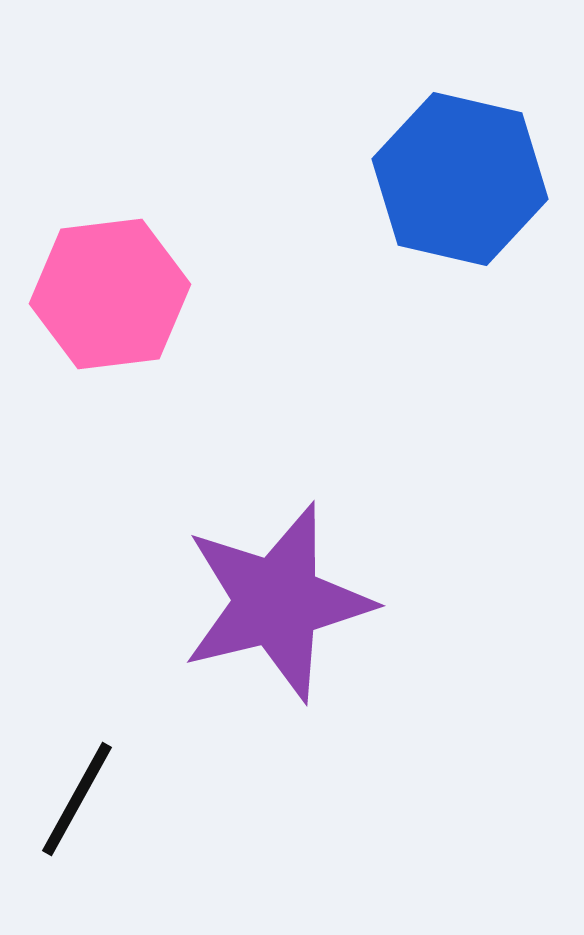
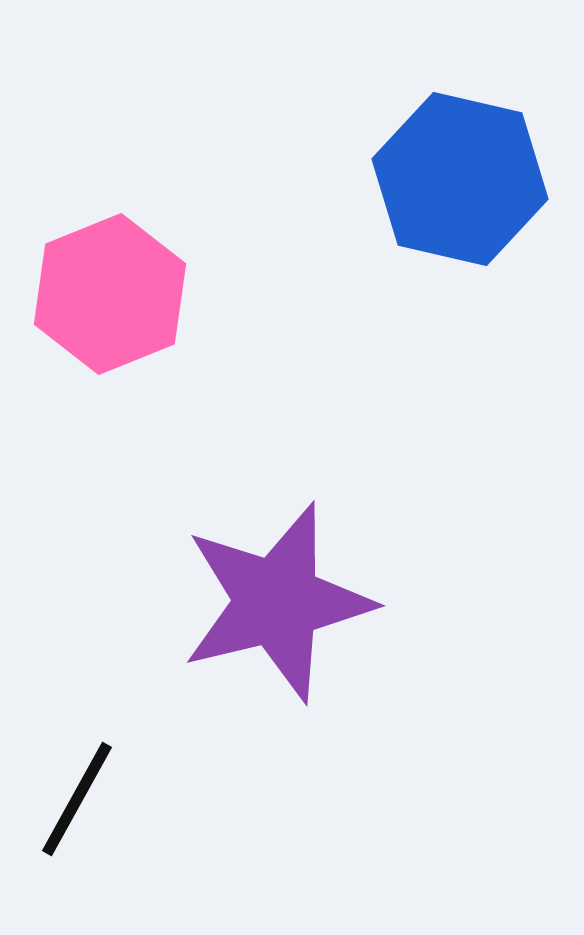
pink hexagon: rotated 15 degrees counterclockwise
